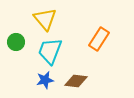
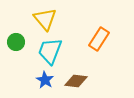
blue star: rotated 30 degrees counterclockwise
